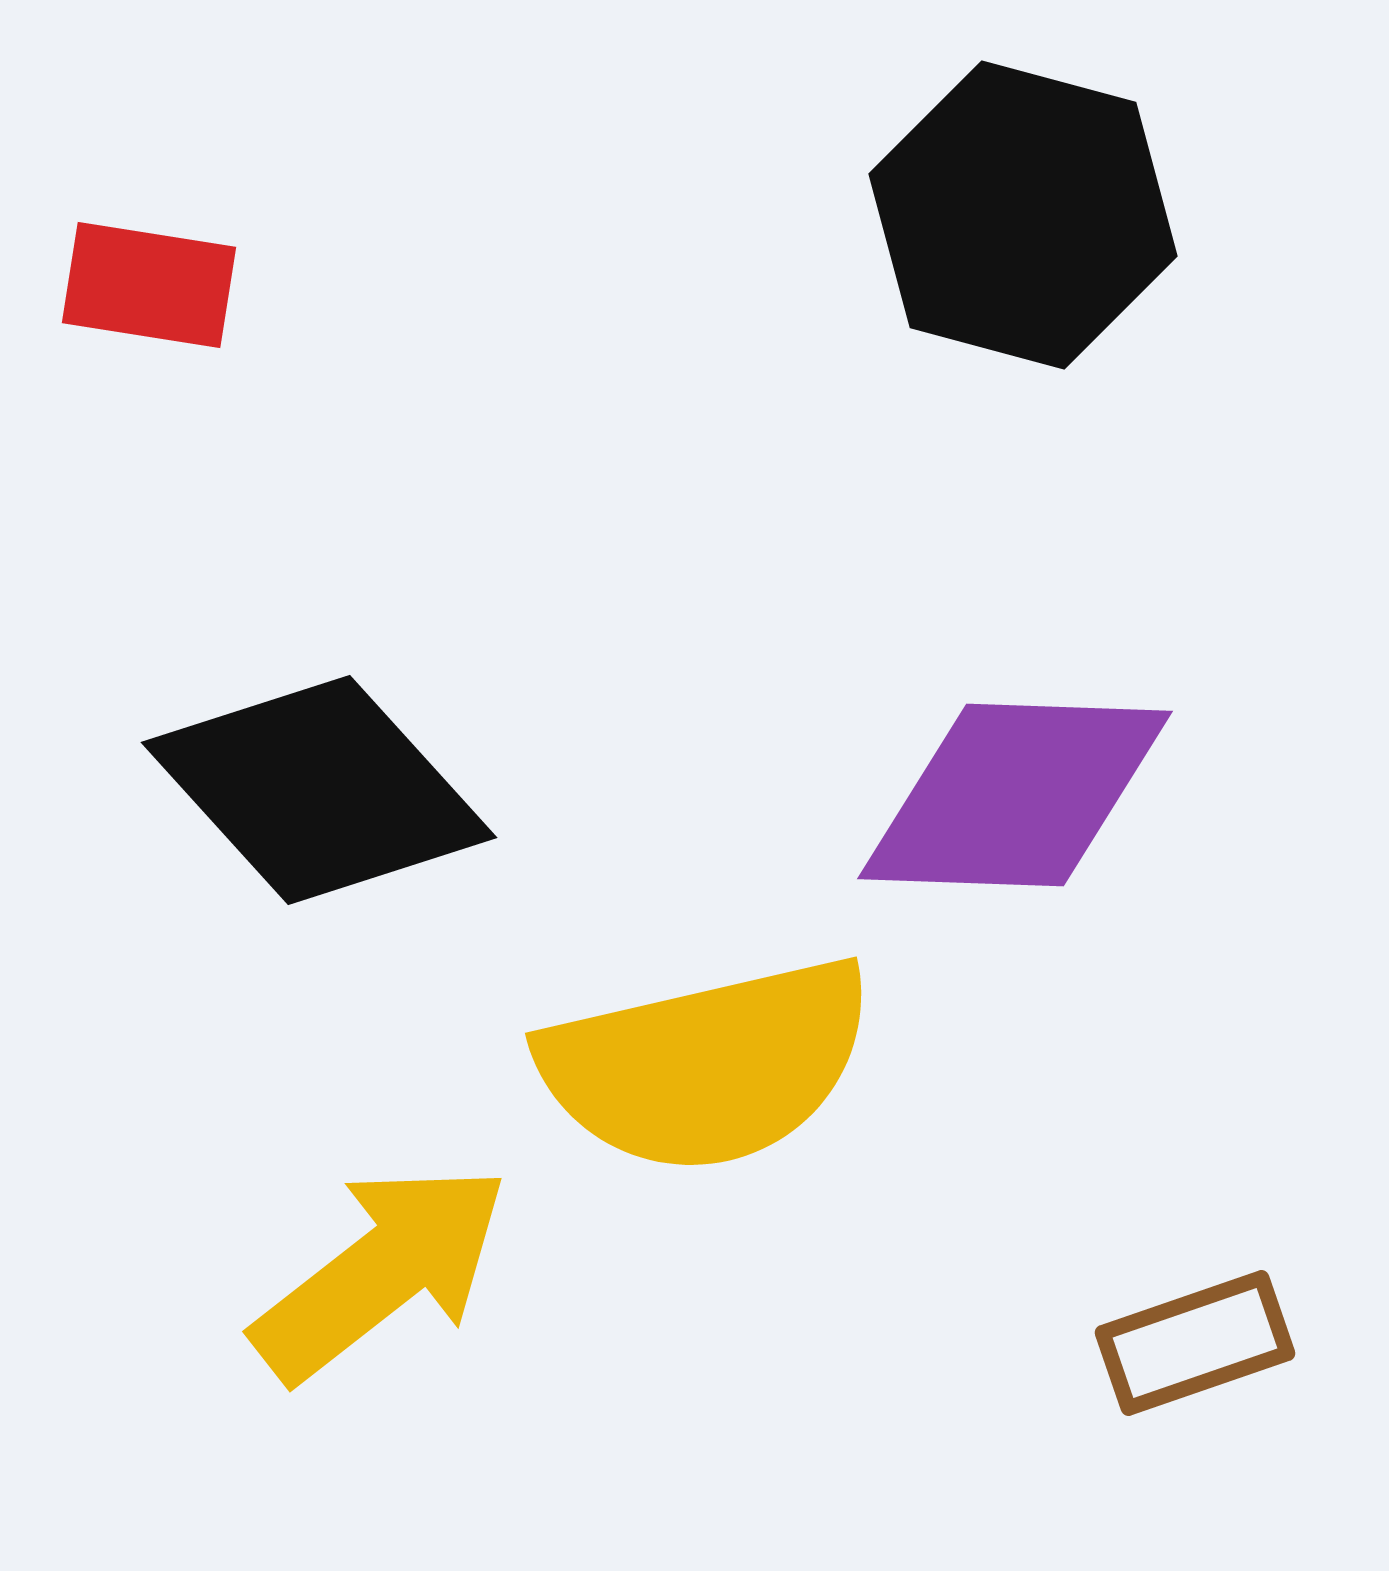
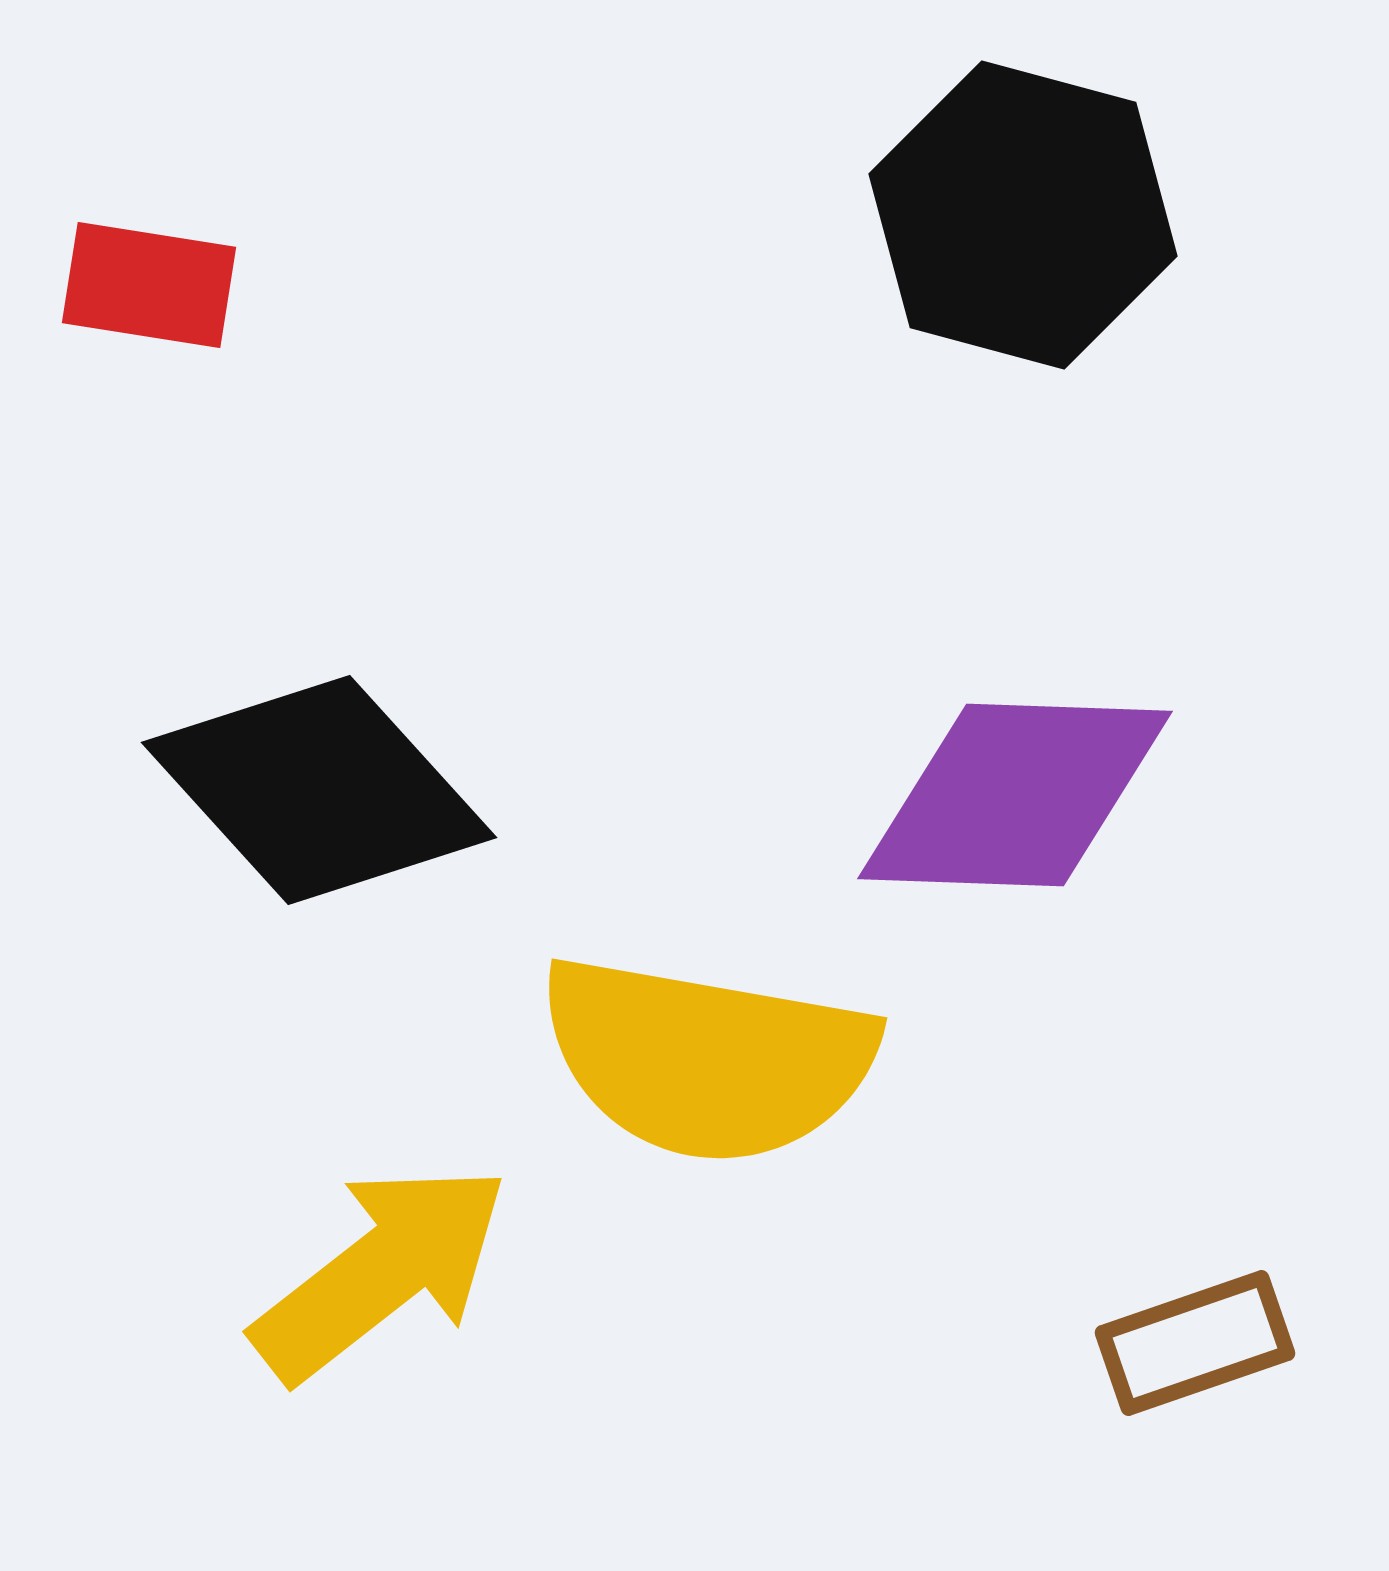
yellow semicircle: moved 6 px up; rotated 23 degrees clockwise
